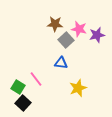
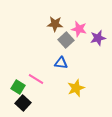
purple star: moved 1 px right, 3 px down
pink line: rotated 21 degrees counterclockwise
yellow star: moved 2 px left
